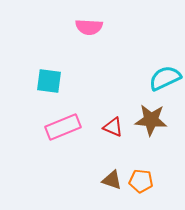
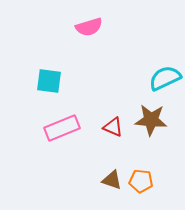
pink semicircle: rotated 20 degrees counterclockwise
pink rectangle: moved 1 px left, 1 px down
